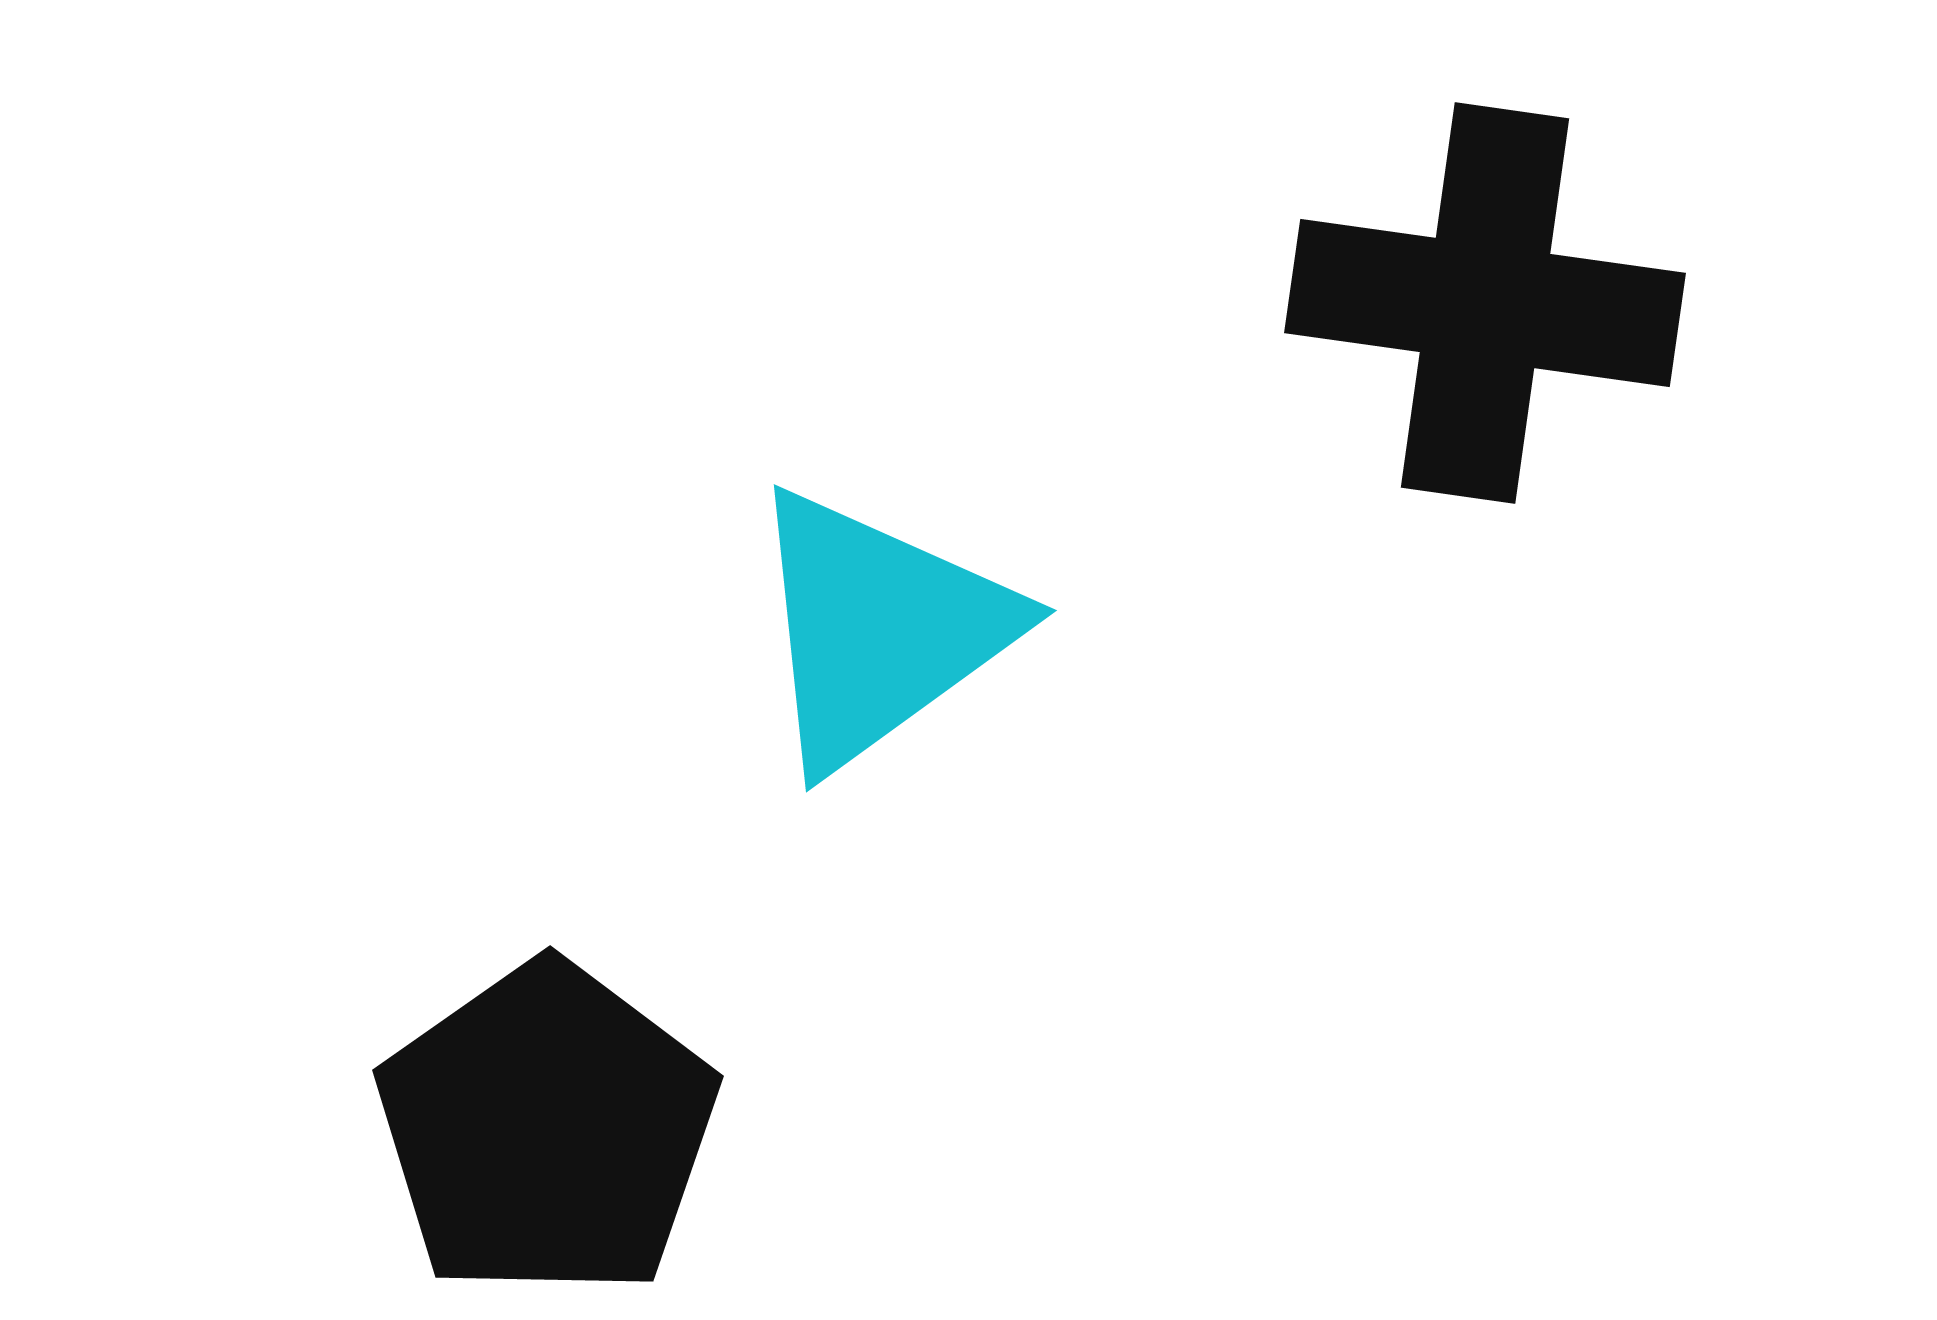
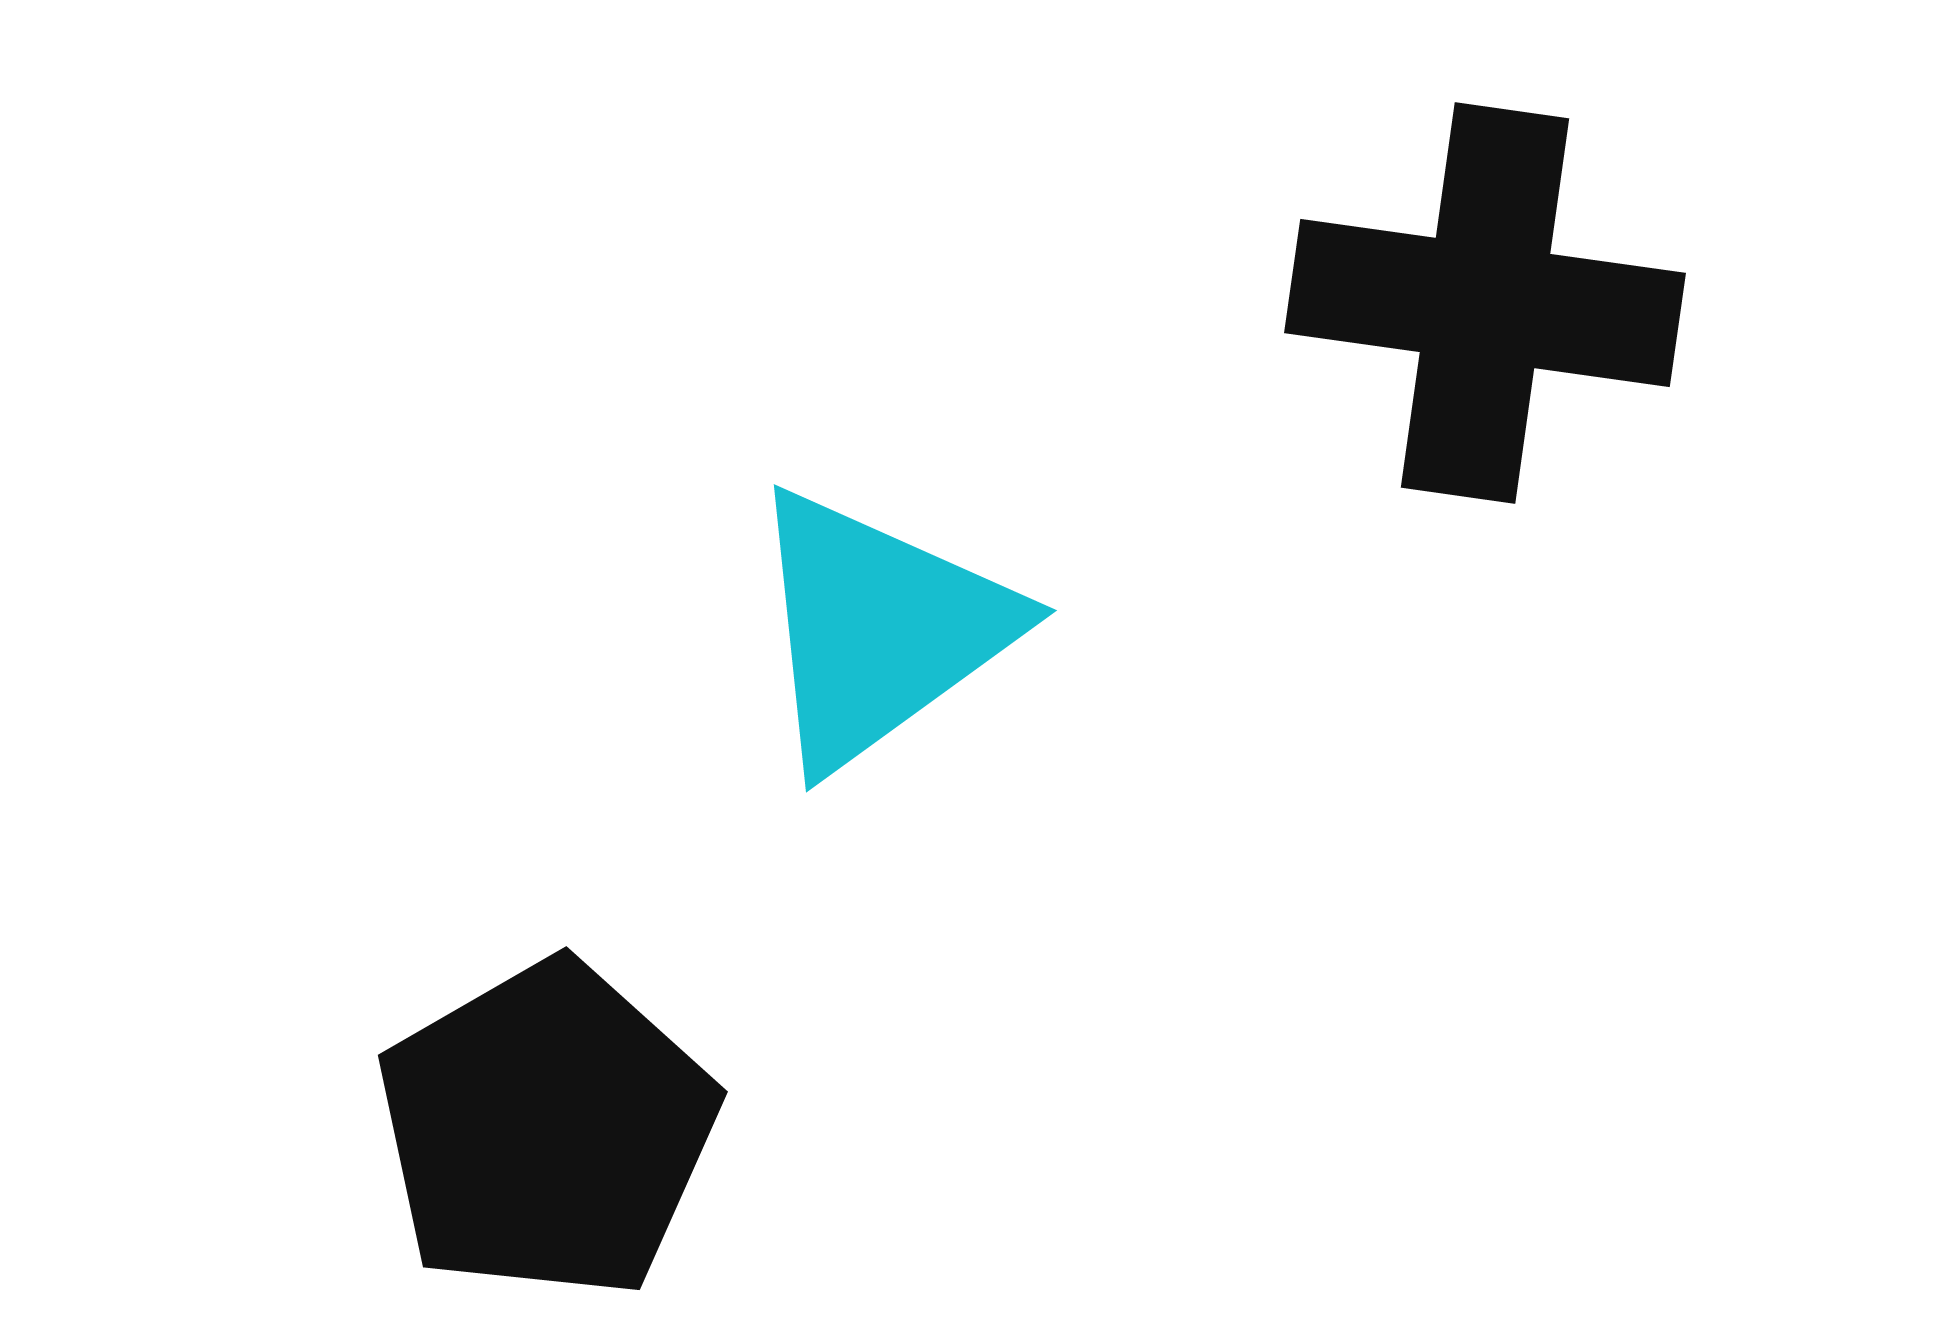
black pentagon: rotated 5 degrees clockwise
